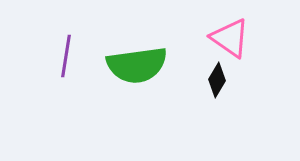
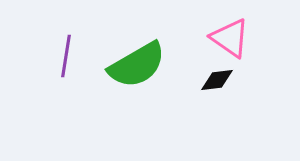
green semicircle: rotated 22 degrees counterclockwise
black diamond: rotated 52 degrees clockwise
